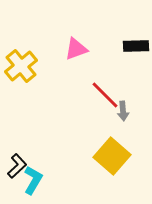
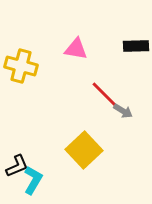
pink triangle: rotated 30 degrees clockwise
yellow cross: rotated 36 degrees counterclockwise
gray arrow: rotated 54 degrees counterclockwise
yellow square: moved 28 px left, 6 px up; rotated 6 degrees clockwise
black L-shape: rotated 20 degrees clockwise
